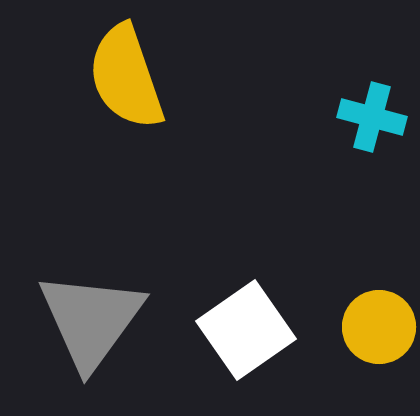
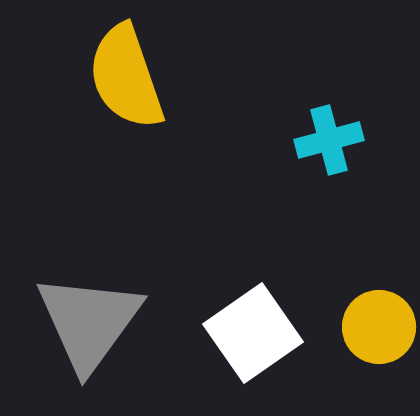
cyan cross: moved 43 px left, 23 px down; rotated 30 degrees counterclockwise
gray triangle: moved 2 px left, 2 px down
white square: moved 7 px right, 3 px down
